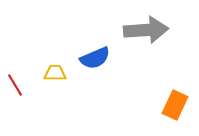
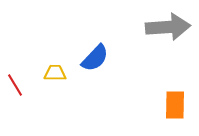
gray arrow: moved 22 px right, 3 px up
blue semicircle: rotated 24 degrees counterclockwise
orange rectangle: rotated 24 degrees counterclockwise
